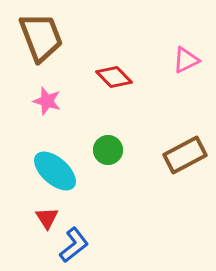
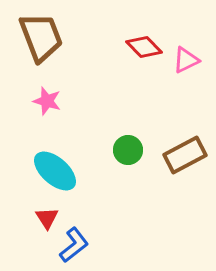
red diamond: moved 30 px right, 30 px up
green circle: moved 20 px right
